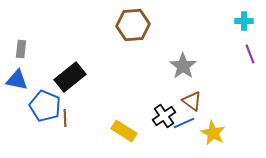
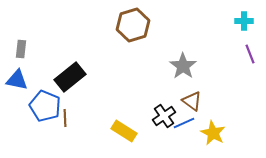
brown hexagon: rotated 12 degrees counterclockwise
